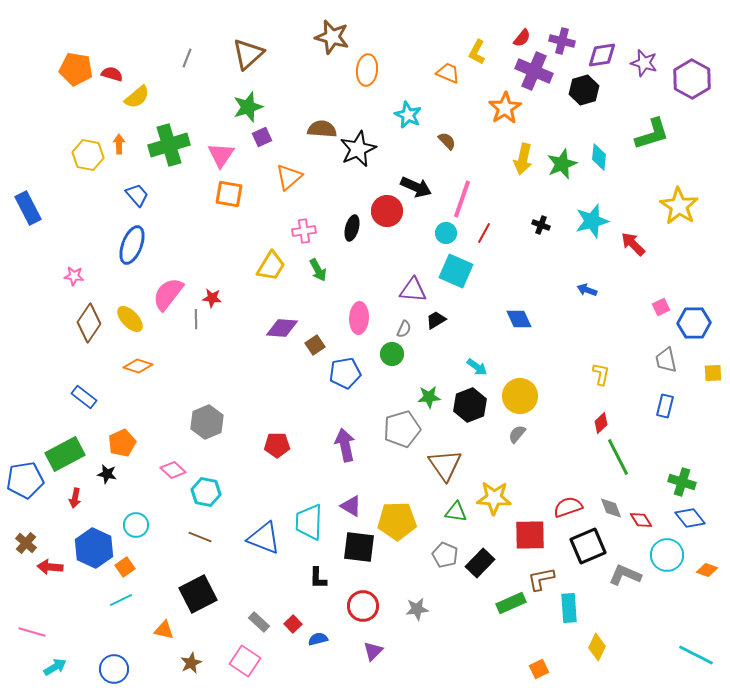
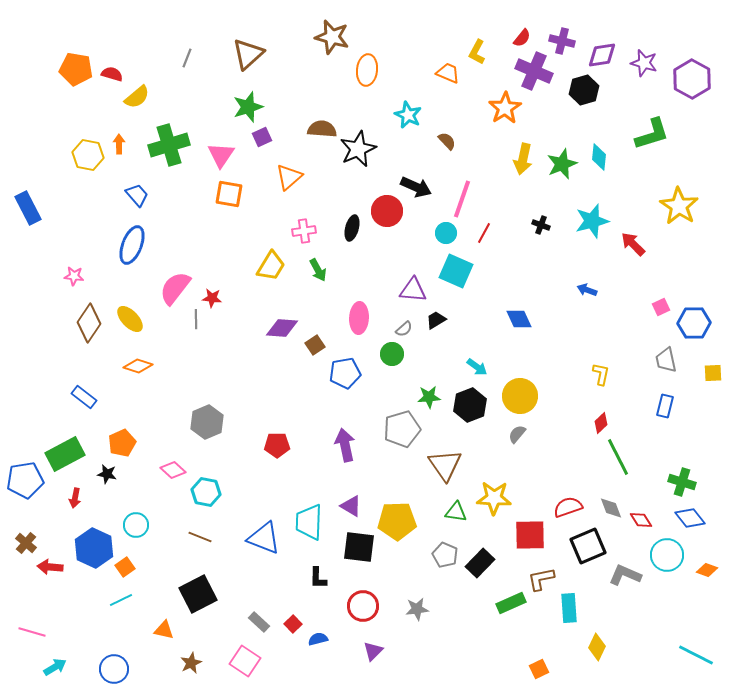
pink semicircle at (168, 294): moved 7 px right, 6 px up
gray semicircle at (404, 329): rotated 24 degrees clockwise
